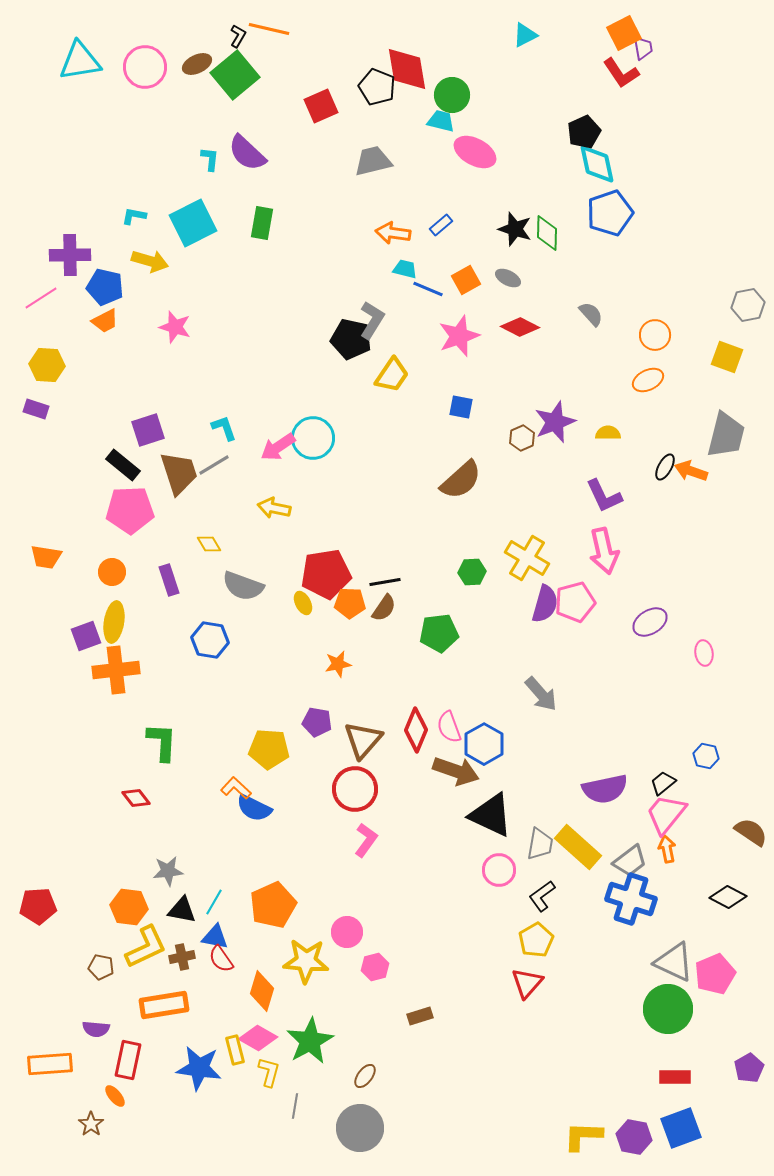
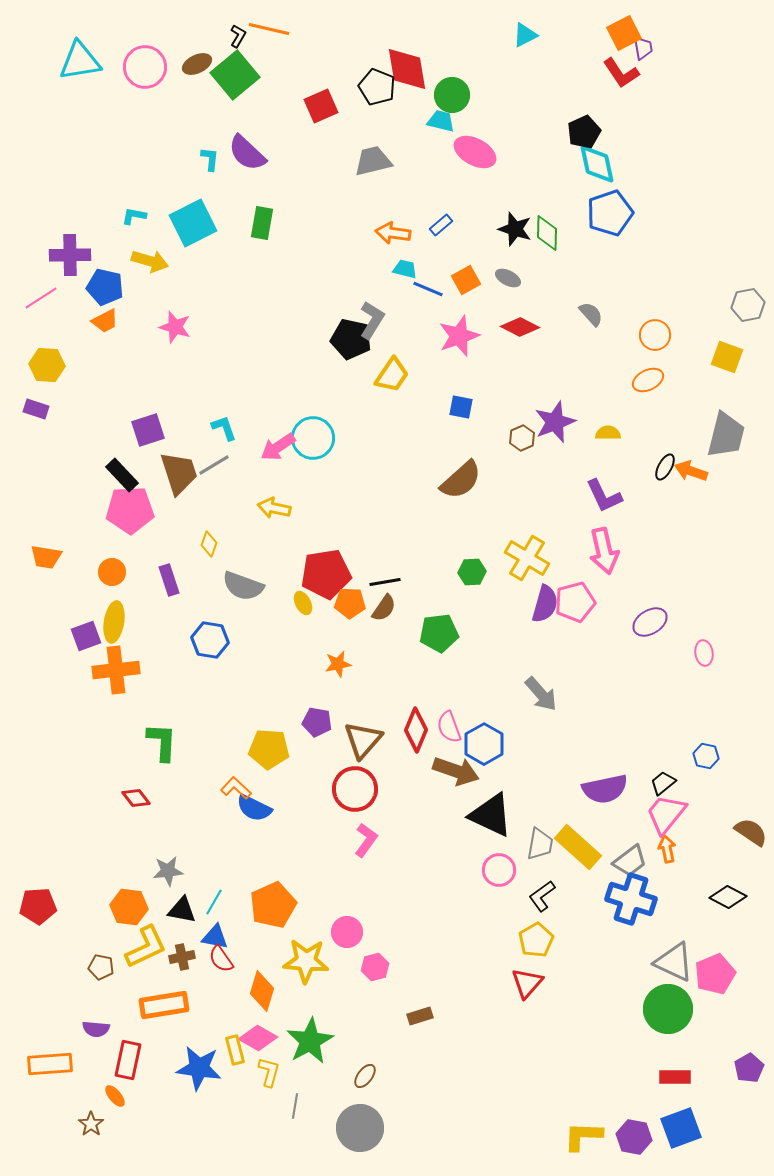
black rectangle at (123, 465): moved 1 px left, 10 px down; rotated 8 degrees clockwise
yellow diamond at (209, 544): rotated 50 degrees clockwise
